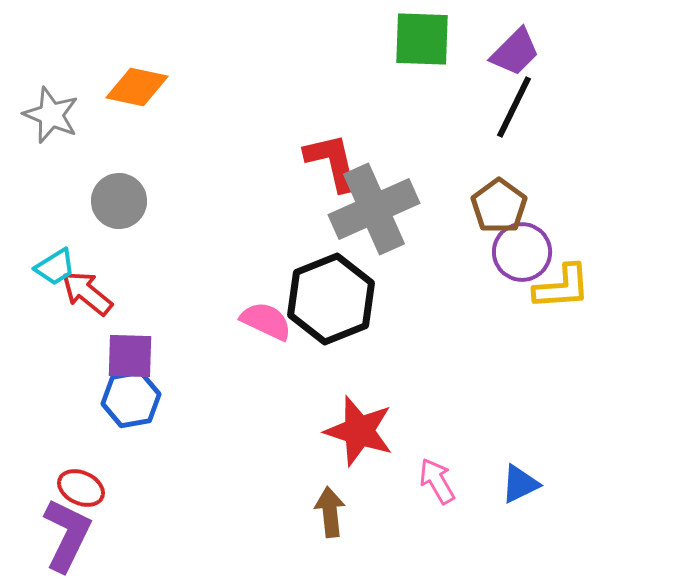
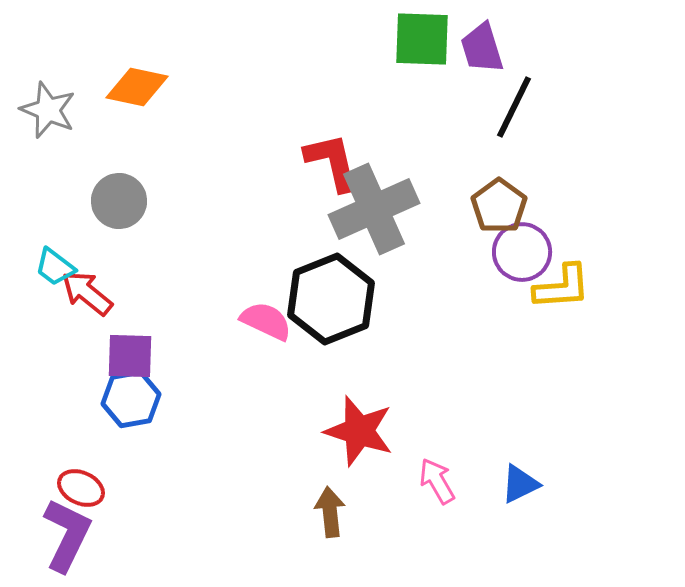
purple trapezoid: moved 33 px left, 4 px up; rotated 118 degrees clockwise
gray star: moved 3 px left, 5 px up
cyan trapezoid: rotated 69 degrees clockwise
